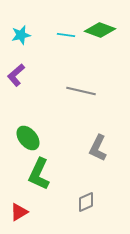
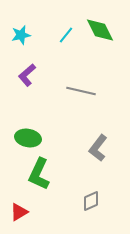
green diamond: rotated 44 degrees clockwise
cyan line: rotated 60 degrees counterclockwise
purple L-shape: moved 11 px right
green ellipse: rotated 40 degrees counterclockwise
gray L-shape: rotated 12 degrees clockwise
gray diamond: moved 5 px right, 1 px up
